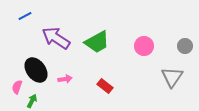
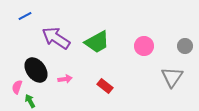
green arrow: moved 2 px left; rotated 56 degrees counterclockwise
